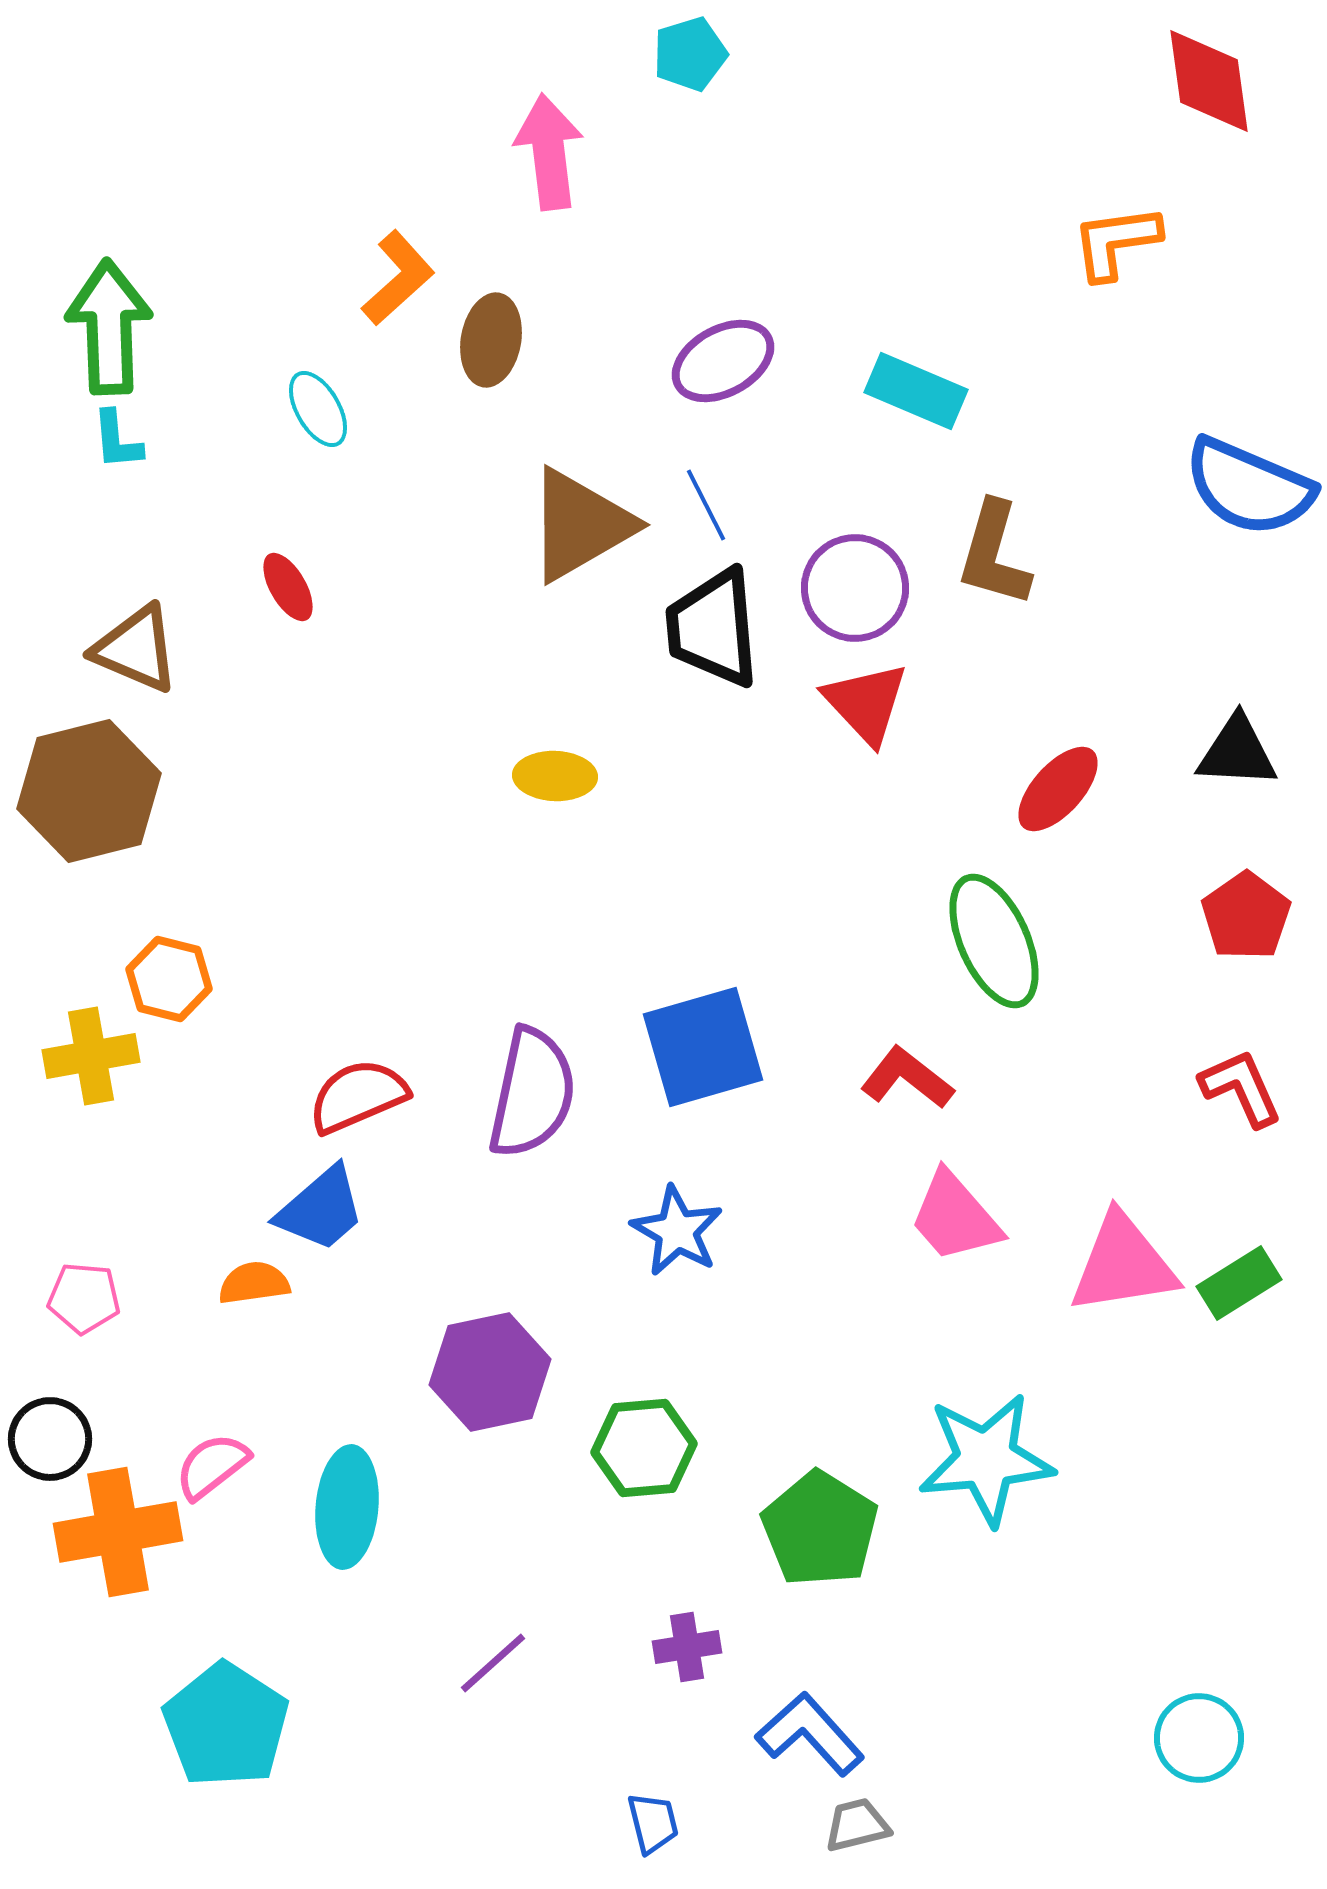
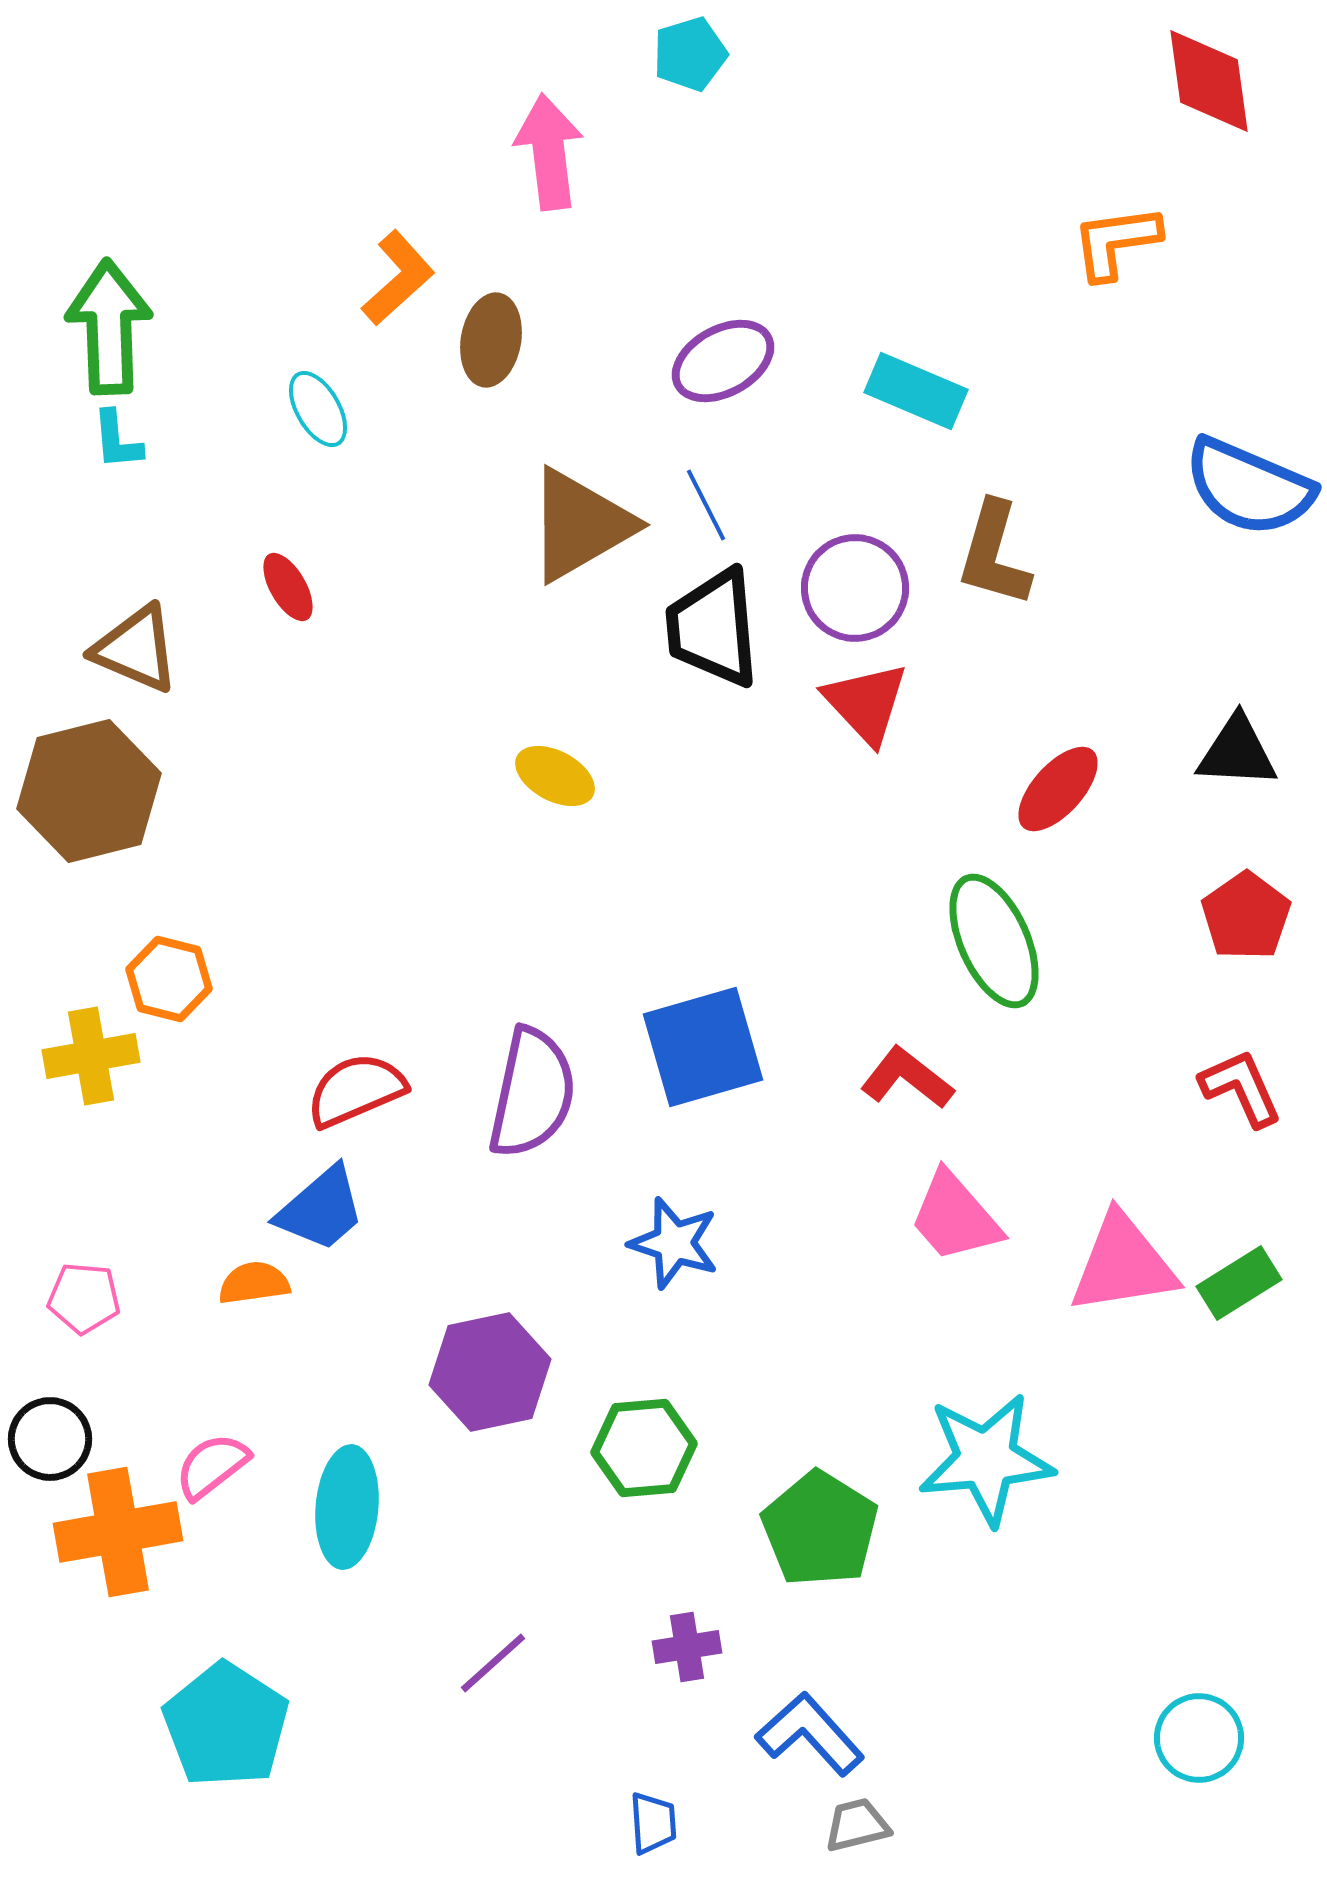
yellow ellipse at (555, 776): rotated 26 degrees clockwise
red semicircle at (358, 1096): moved 2 px left, 6 px up
blue star at (677, 1231): moved 3 px left, 12 px down; rotated 12 degrees counterclockwise
blue trapezoid at (653, 1823): rotated 10 degrees clockwise
